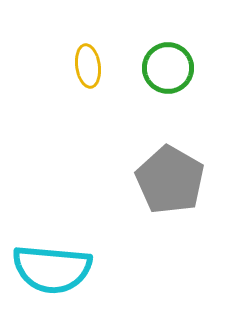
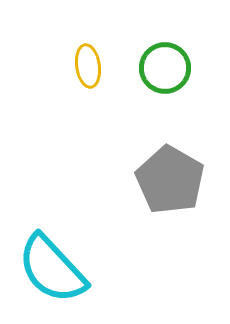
green circle: moved 3 px left
cyan semicircle: rotated 42 degrees clockwise
